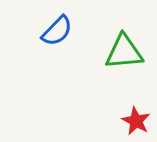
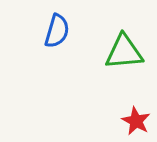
blue semicircle: rotated 28 degrees counterclockwise
